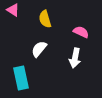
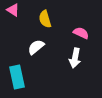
pink semicircle: moved 1 px down
white semicircle: moved 3 px left, 2 px up; rotated 12 degrees clockwise
cyan rectangle: moved 4 px left, 1 px up
